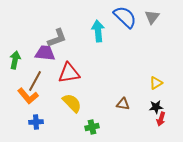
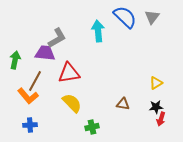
gray L-shape: rotated 10 degrees counterclockwise
blue cross: moved 6 px left, 3 px down
